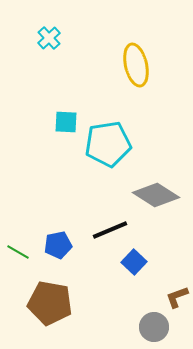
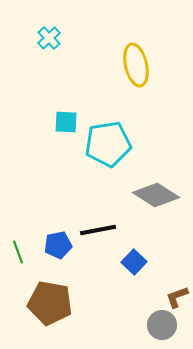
black line: moved 12 px left; rotated 12 degrees clockwise
green line: rotated 40 degrees clockwise
gray circle: moved 8 px right, 2 px up
